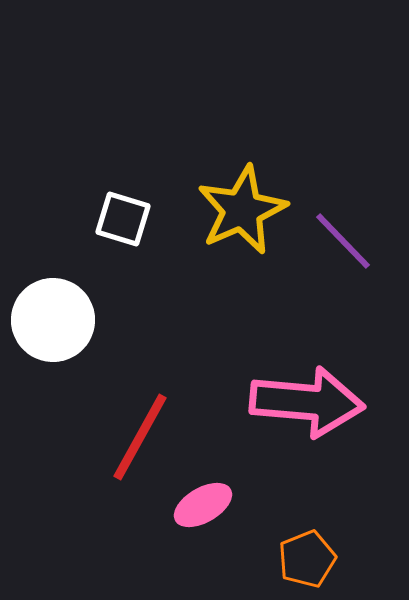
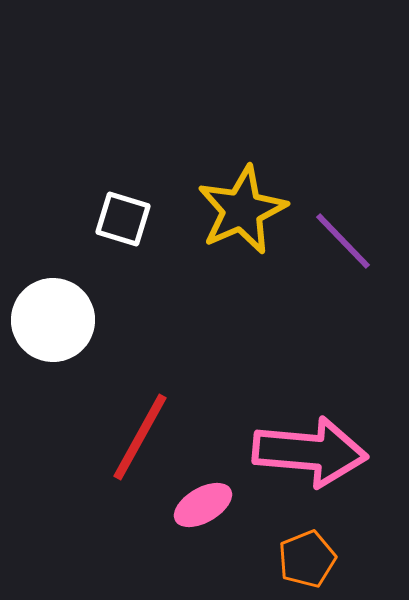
pink arrow: moved 3 px right, 50 px down
